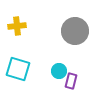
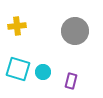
cyan circle: moved 16 px left, 1 px down
